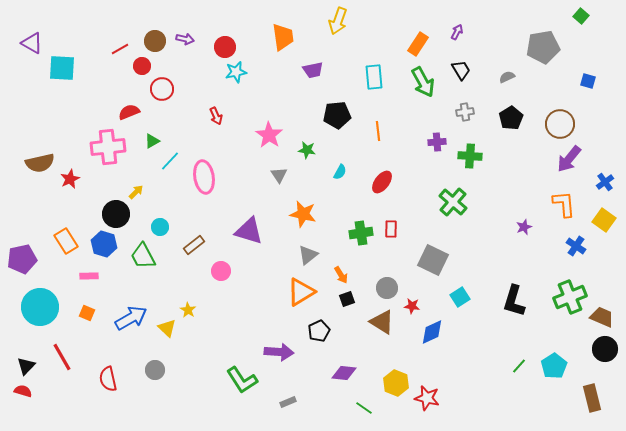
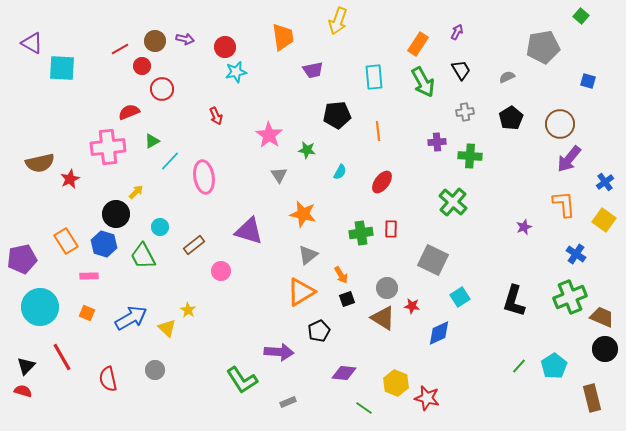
blue cross at (576, 246): moved 8 px down
brown triangle at (382, 322): moved 1 px right, 4 px up
blue diamond at (432, 332): moved 7 px right, 1 px down
